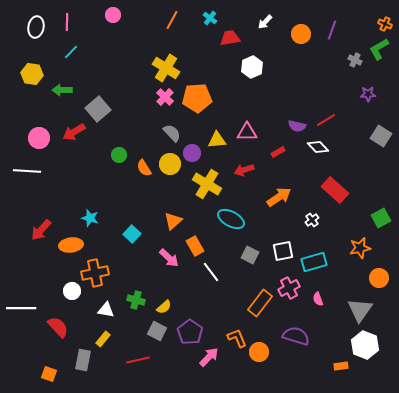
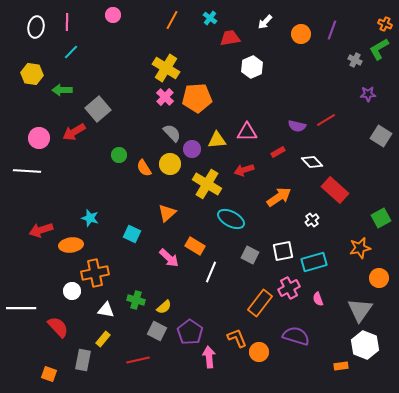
white diamond at (318, 147): moved 6 px left, 15 px down
purple circle at (192, 153): moved 4 px up
orange triangle at (173, 221): moved 6 px left, 8 px up
red arrow at (41, 230): rotated 30 degrees clockwise
cyan square at (132, 234): rotated 18 degrees counterclockwise
orange rectangle at (195, 246): rotated 30 degrees counterclockwise
white line at (211, 272): rotated 60 degrees clockwise
pink arrow at (209, 357): rotated 50 degrees counterclockwise
